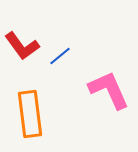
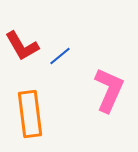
red L-shape: rotated 6 degrees clockwise
pink L-shape: rotated 48 degrees clockwise
